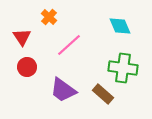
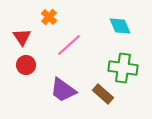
red circle: moved 1 px left, 2 px up
